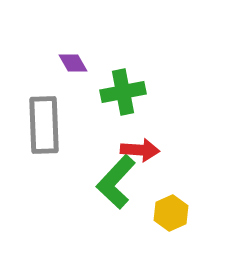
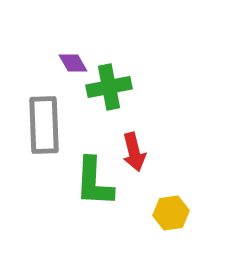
green cross: moved 14 px left, 5 px up
red arrow: moved 6 px left, 2 px down; rotated 72 degrees clockwise
green L-shape: moved 22 px left; rotated 40 degrees counterclockwise
yellow hexagon: rotated 16 degrees clockwise
